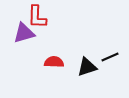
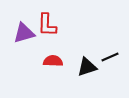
red L-shape: moved 10 px right, 8 px down
red semicircle: moved 1 px left, 1 px up
